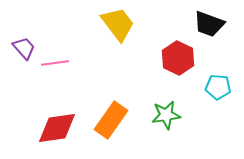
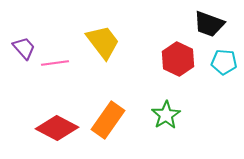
yellow trapezoid: moved 15 px left, 18 px down
red hexagon: moved 1 px down
cyan pentagon: moved 6 px right, 25 px up
green star: rotated 24 degrees counterclockwise
orange rectangle: moved 3 px left
red diamond: rotated 36 degrees clockwise
